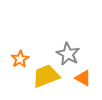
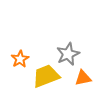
gray star: rotated 20 degrees clockwise
orange triangle: rotated 42 degrees counterclockwise
